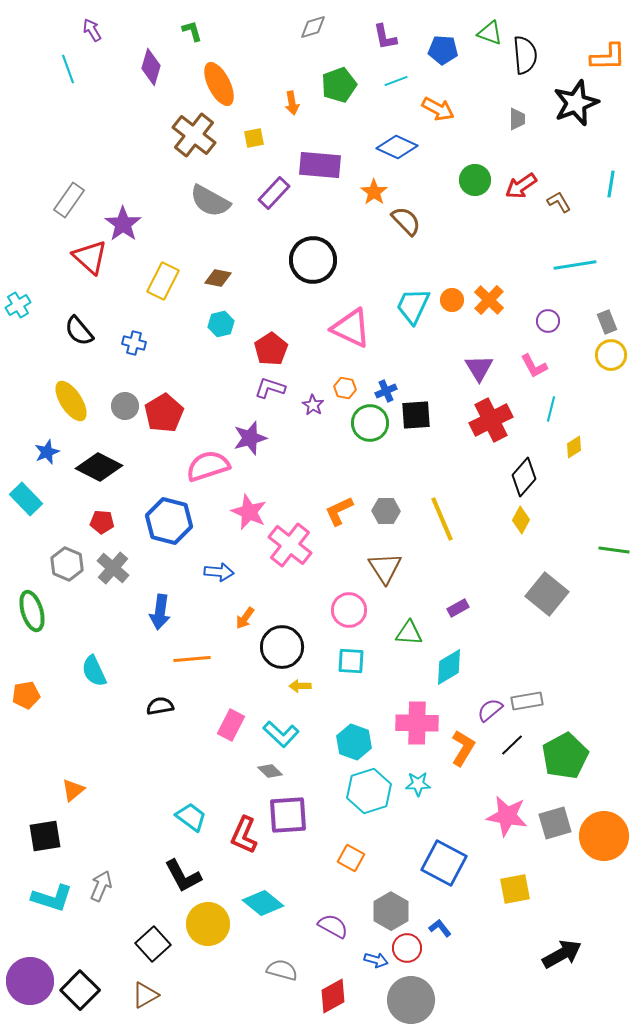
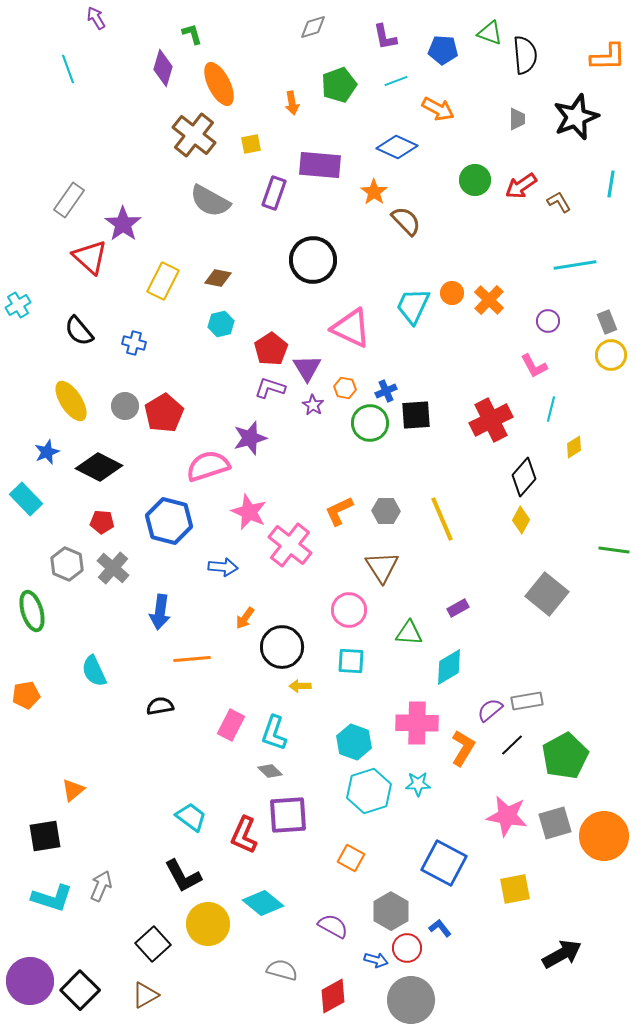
purple arrow at (92, 30): moved 4 px right, 12 px up
green L-shape at (192, 31): moved 3 px down
purple diamond at (151, 67): moved 12 px right, 1 px down
black star at (576, 103): moved 14 px down
yellow square at (254, 138): moved 3 px left, 6 px down
purple rectangle at (274, 193): rotated 24 degrees counterclockwise
orange circle at (452, 300): moved 7 px up
purple triangle at (479, 368): moved 172 px left
brown triangle at (385, 568): moved 3 px left, 1 px up
blue arrow at (219, 572): moved 4 px right, 5 px up
cyan L-shape at (281, 734): moved 7 px left, 1 px up; rotated 66 degrees clockwise
